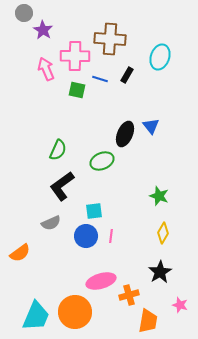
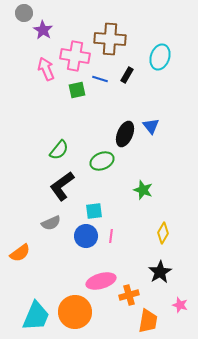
pink cross: rotated 8 degrees clockwise
green square: rotated 24 degrees counterclockwise
green semicircle: moved 1 px right; rotated 15 degrees clockwise
green star: moved 16 px left, 6 px up
